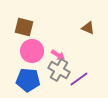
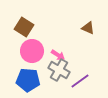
brown square: rotated 18 degrees clockwise
purple line: moved 1 px right, 2 px down
